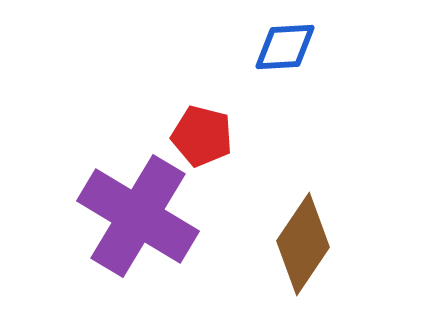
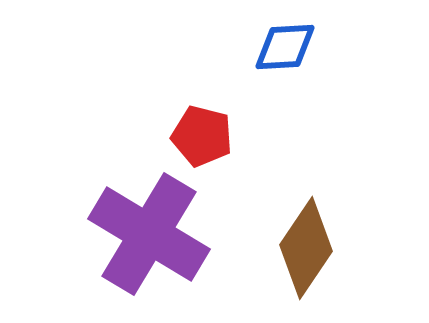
purple cross: moved 11 px right, 18 px down
brown diamond: moved 3 px right, 4 px down
